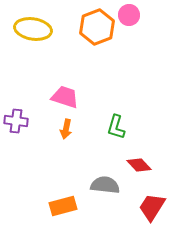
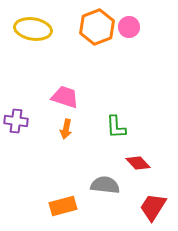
pink circle: moved 12 px down
green L-shape: rotated 20 degrees counterclockwise
red diamond: moved 1 px left, 2 px up
red trapezoid: moved 1 px right
